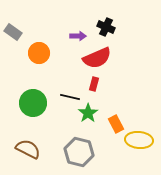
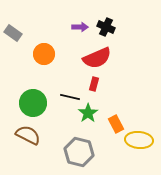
gray rectangle: moved 1 px down
purple arrow: moved 2 px right, 9 px up
orange circle: moved 5 px right, 1 px down
brown semicircle: moved 14 px up
